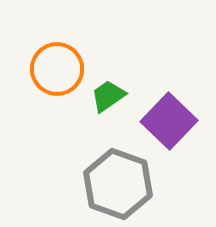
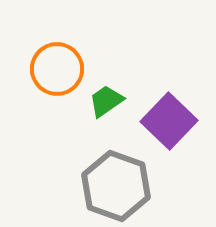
green trapezoid: moved 2 px left, 5 px down
gray hexagon: moved 2 px left, 2 px down
